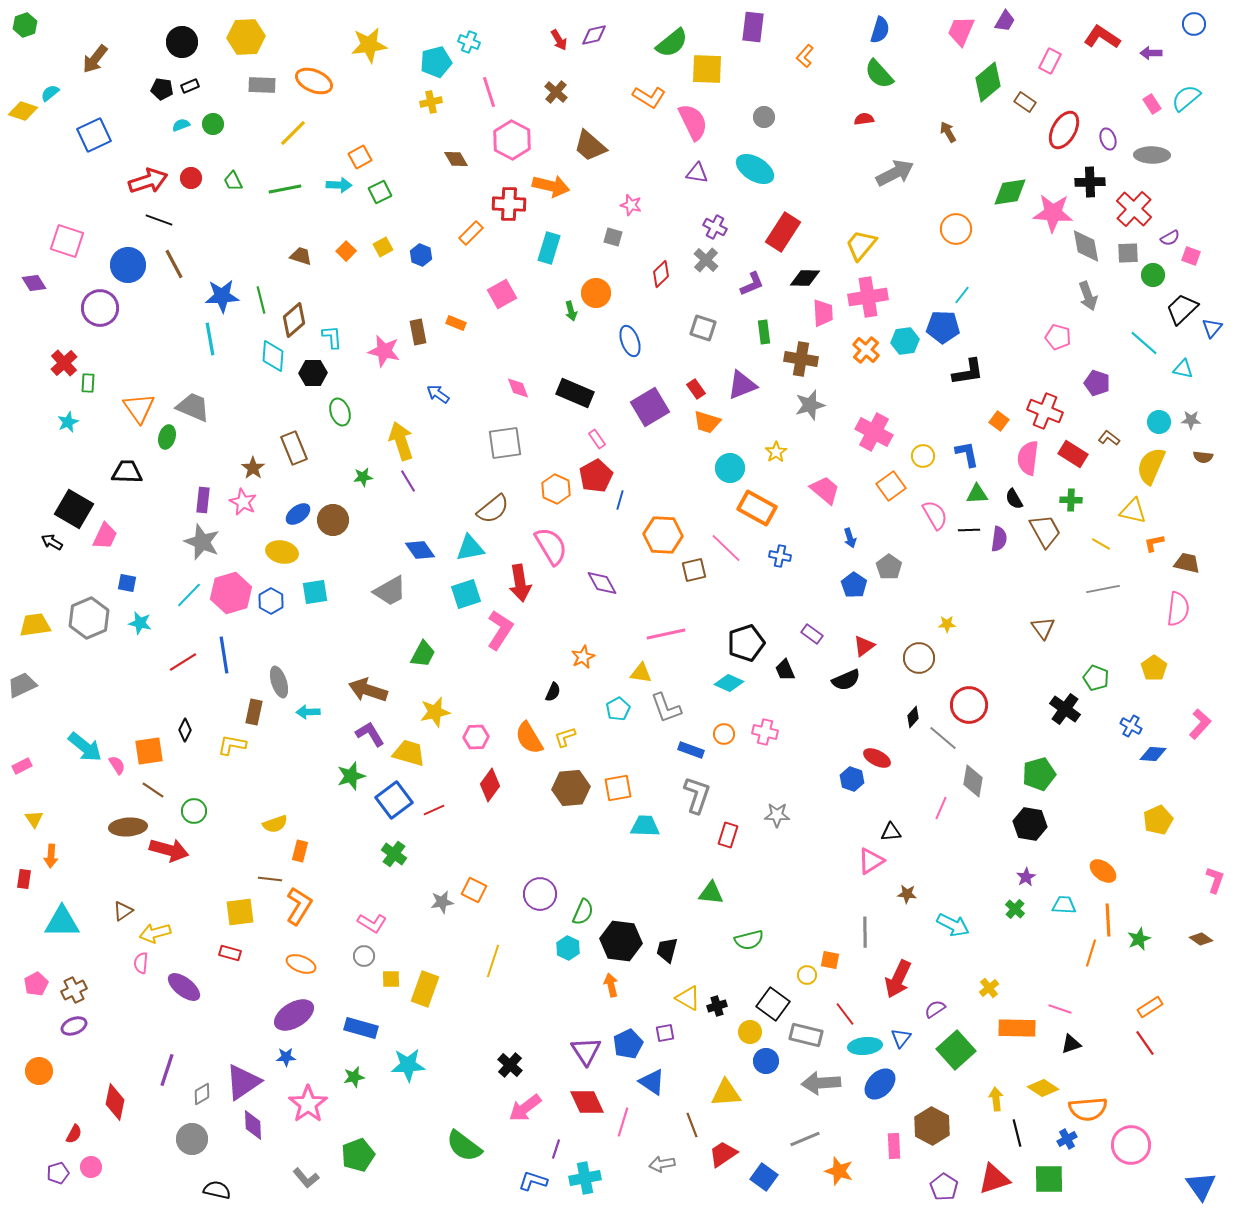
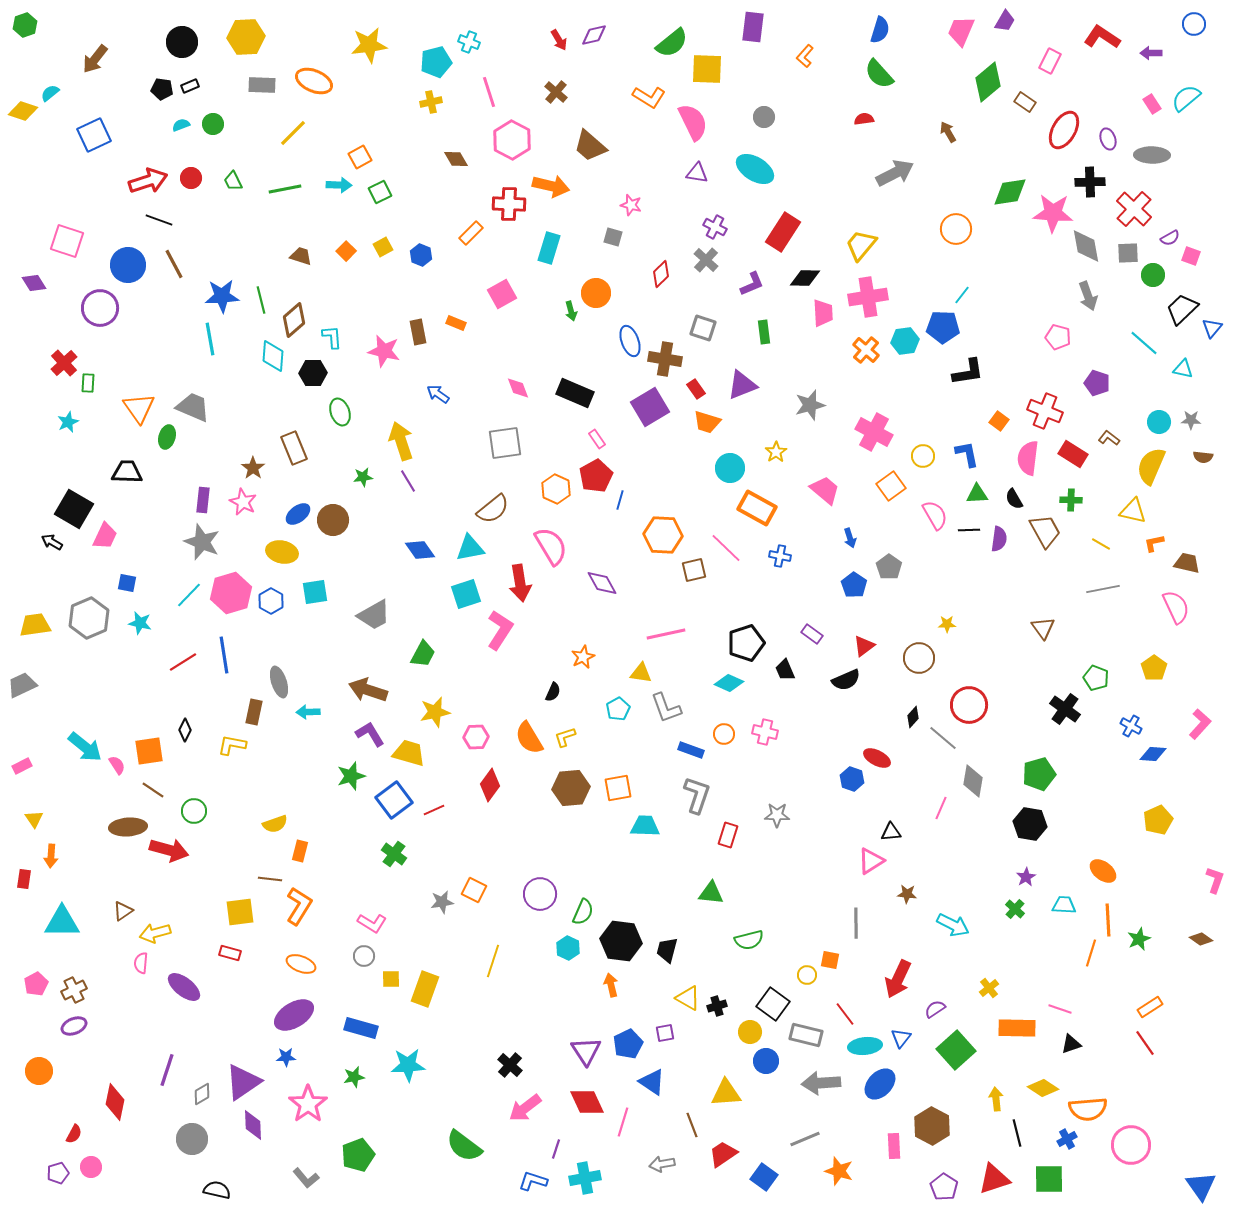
brown cross at (801, 359): moved 136 px left
gray trapezoid at (390, 591): moved 16 px left, 24 px down
pink semicircle at (1178, 609): moved 2 px left, 2 px up; rotated 32 degrees counterclockwise
gray line at (865, 932): moved 9 px left, 9 px up
